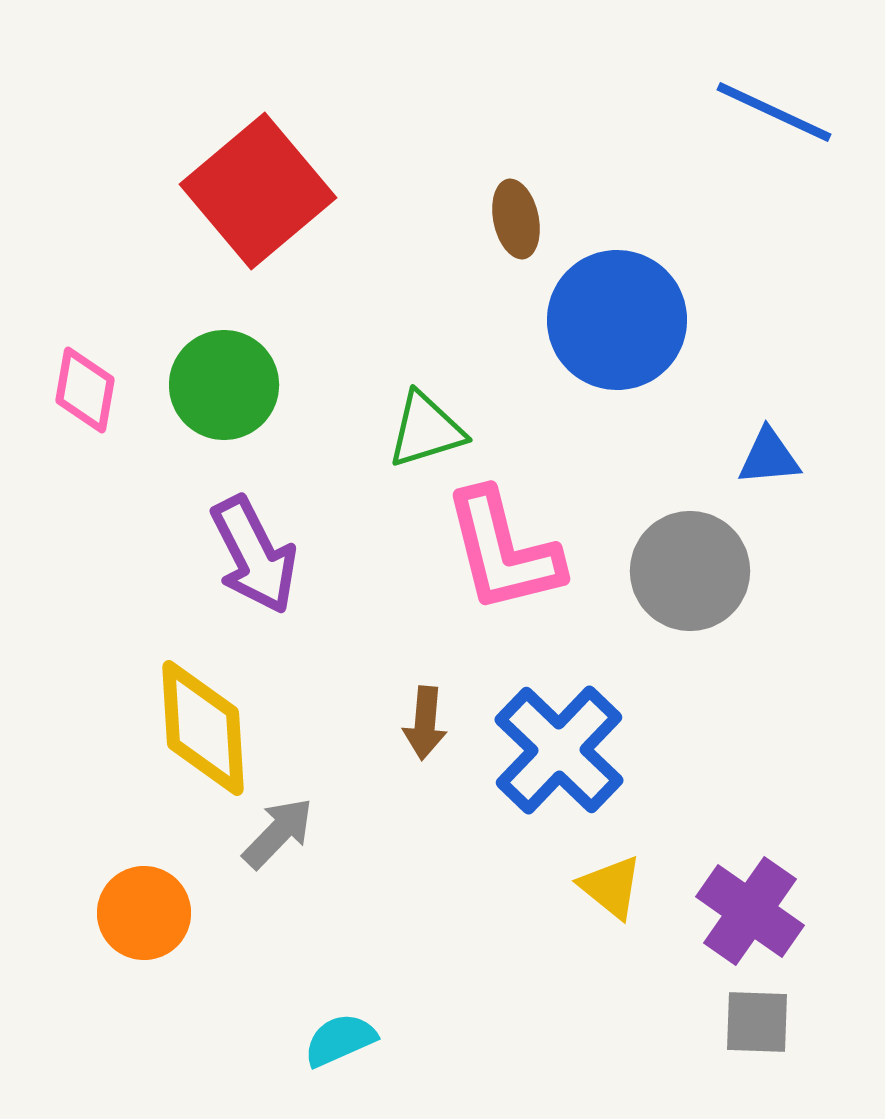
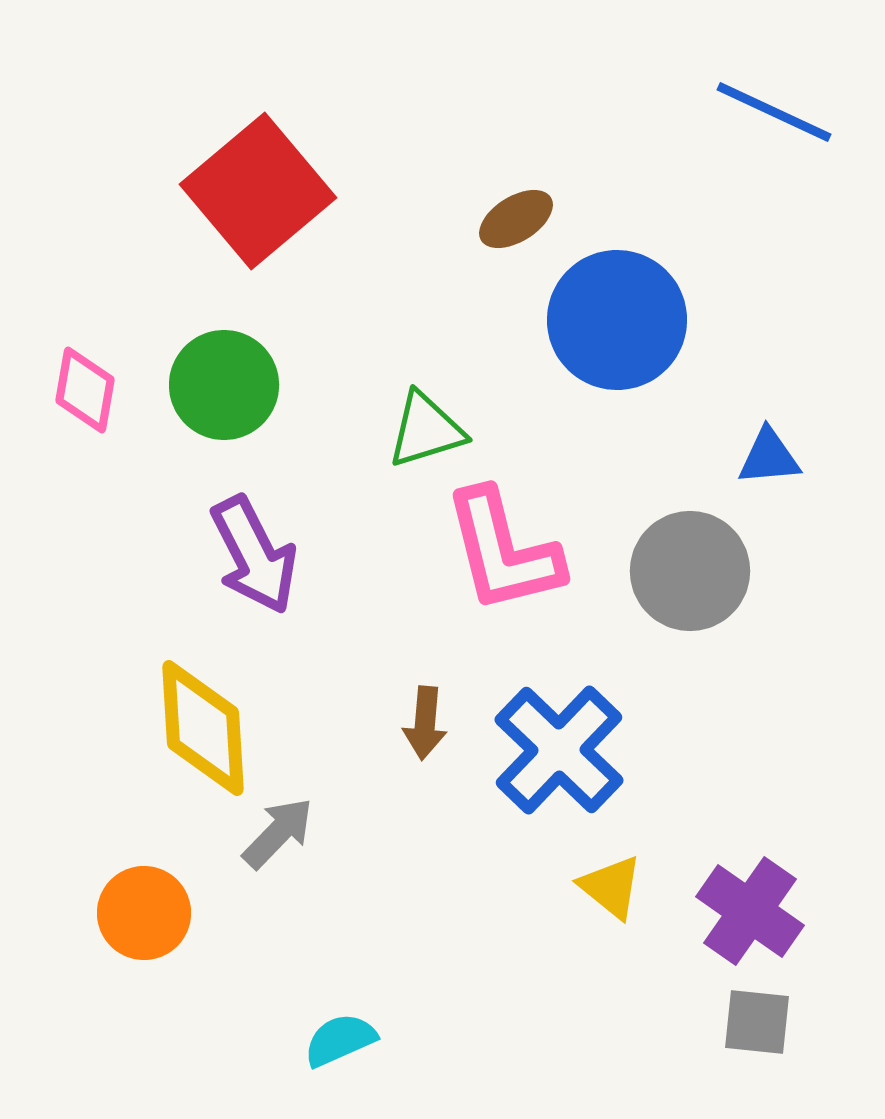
brown ellipse: rotated 70 degrees clockwise
gray square: rotated 4 degrees clockwise
